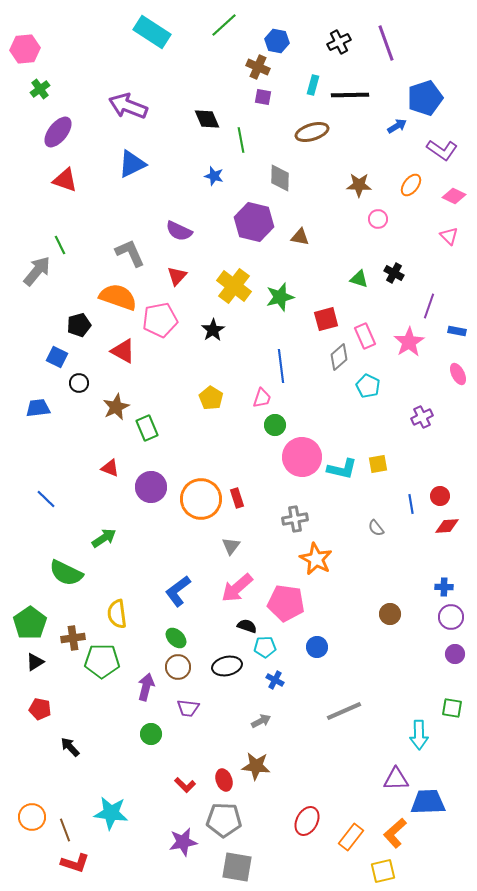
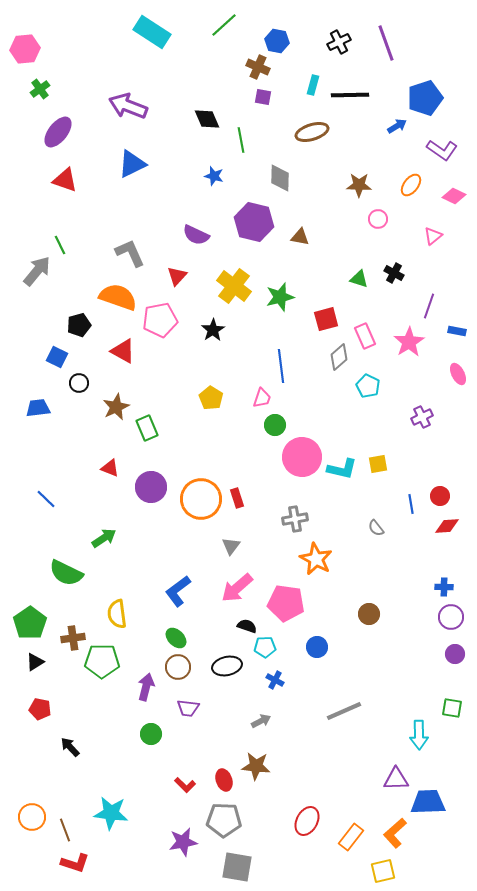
purple semicircle at (179, 231): moved 17 px right, 4 px down
pink triangle at (449, 236): moved 16 px left; rotated 36 degrees clockwise
brown circle at (390, 614): moved 21 px left
